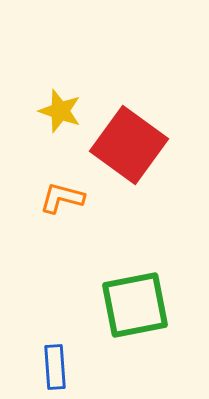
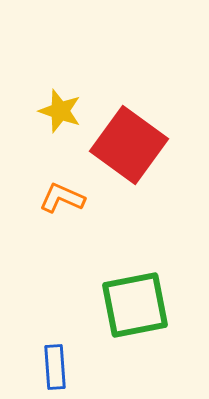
orange L-shape: rotated 9 degrees clockwise
